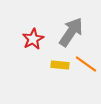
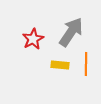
orange line: rotated 55 degrees clockwise
